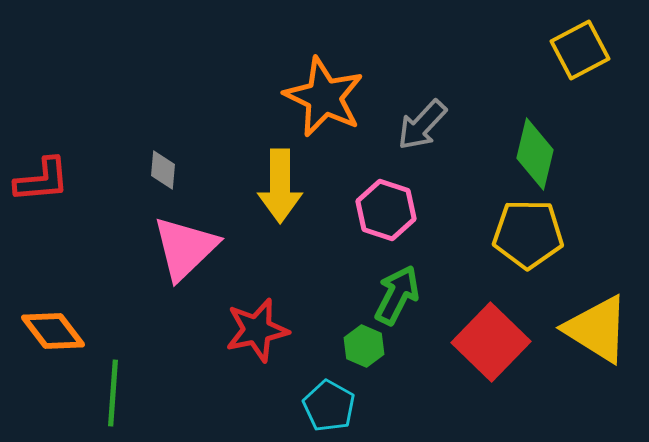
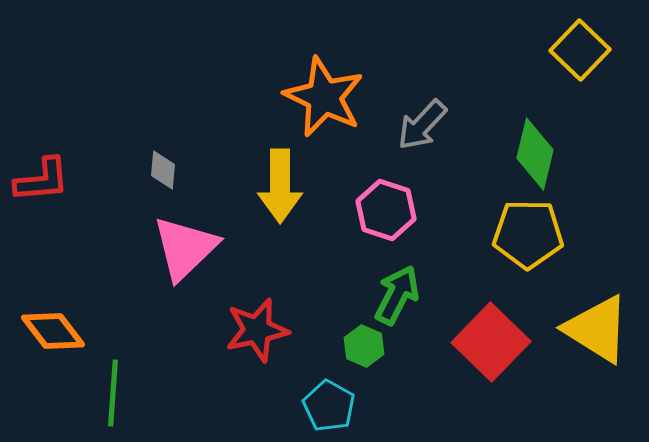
yellow square: rotated 18 degrees counterclockwise
